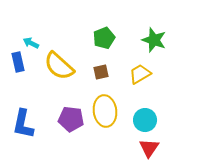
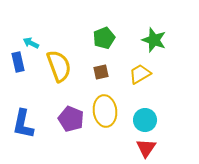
yellow semicircle: rotated 152 degrees counterclockwise
purple pentagon: rotated 15 degrees clockwise
red triangle: moved 3 px left
